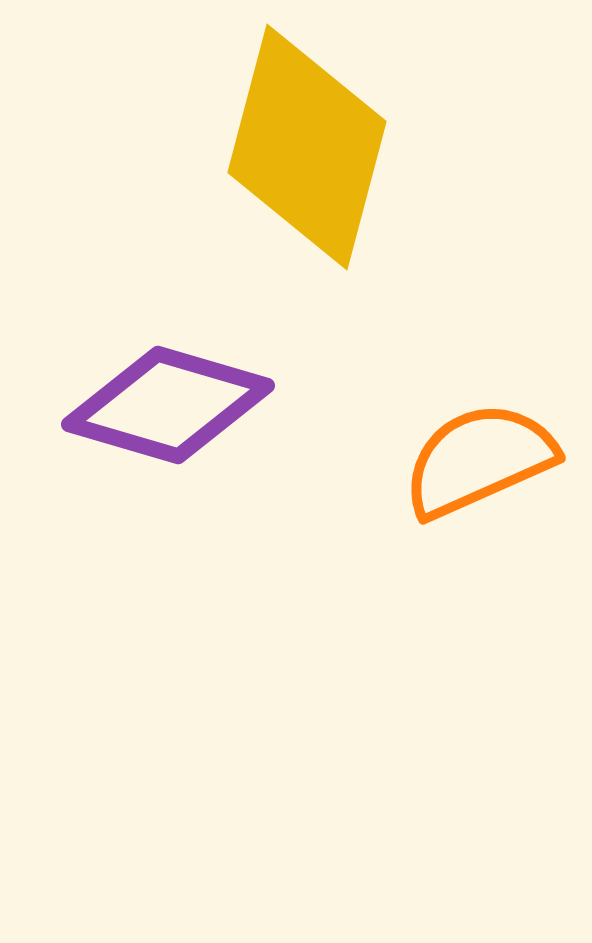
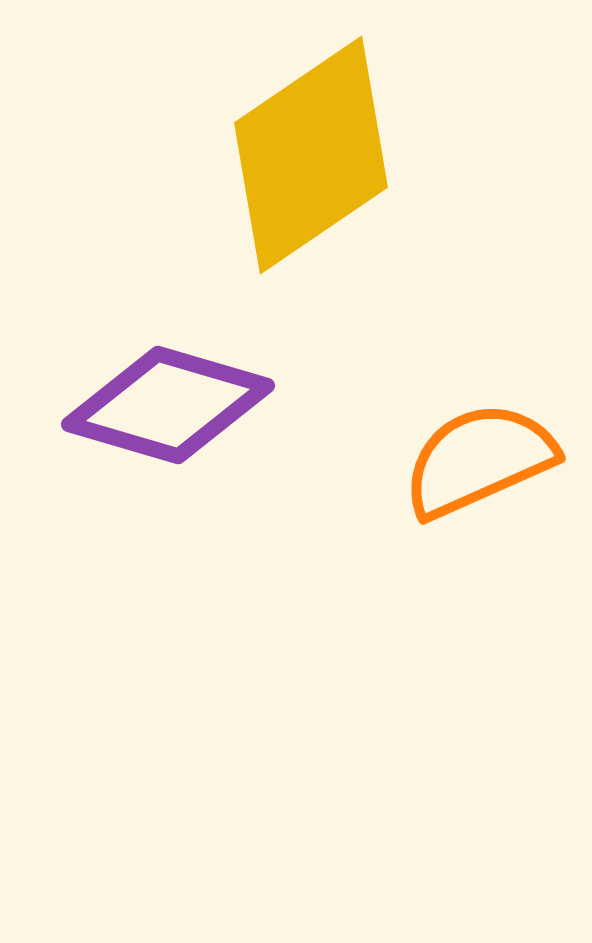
yellow diamond: moved 4 px right, 8 px down; rotated 41 degrees clockwise
